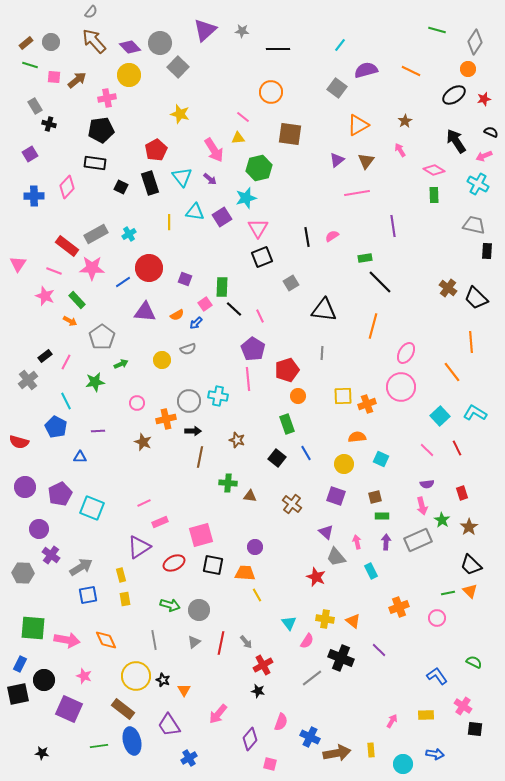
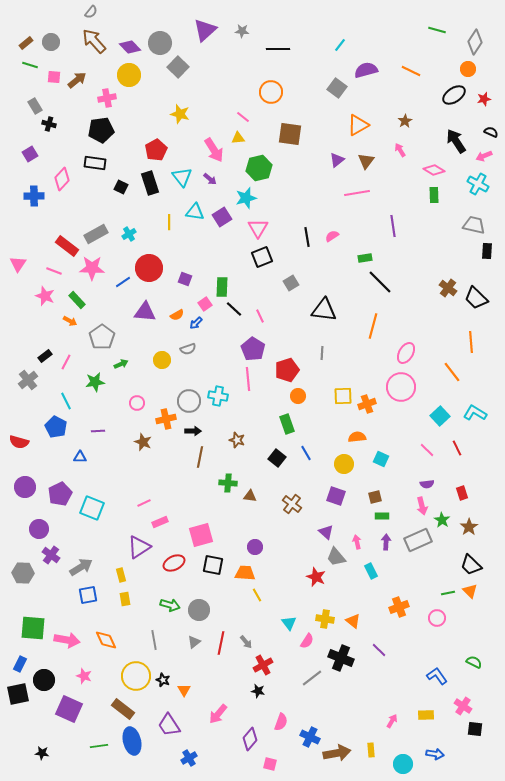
pink diamond at (67, 187): moved 5 px left, 8 px up
